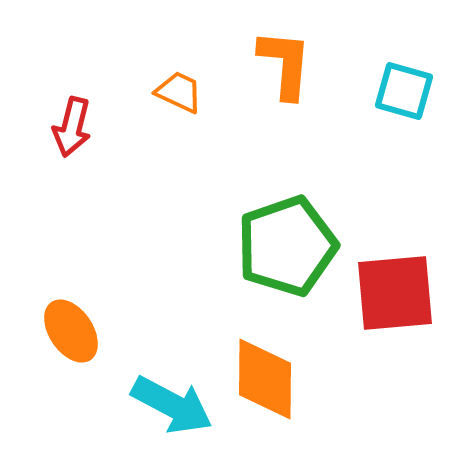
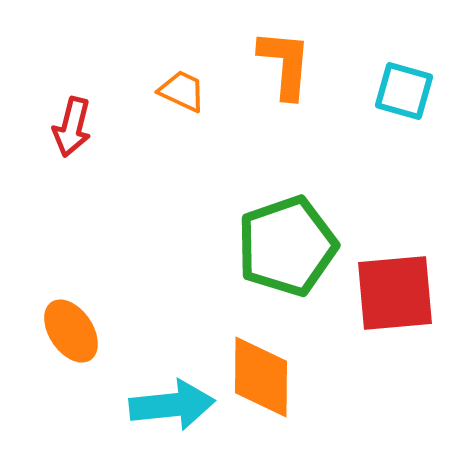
orange trapezoid: moved 3 px right, 1 px up
orange diamond: moved 4 px left, 2 px up
cyan arrow: rotated 34 degrees counterclockwise
